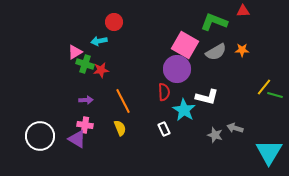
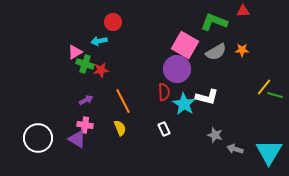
red circle: moved 1 px left
purple arrow: rotated 24 degrees counterclockwise
cyan star: moved 6 px up
gray arrow: moved 21 px down
white circle: moved 2 px left, 2 px down
